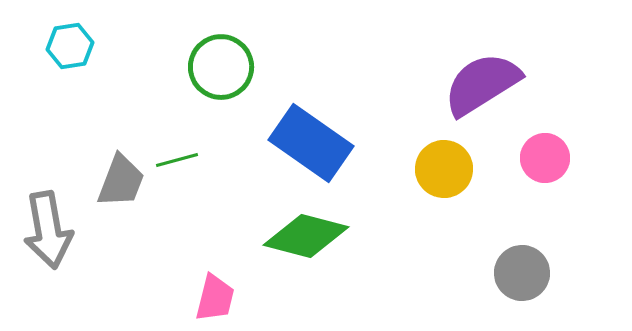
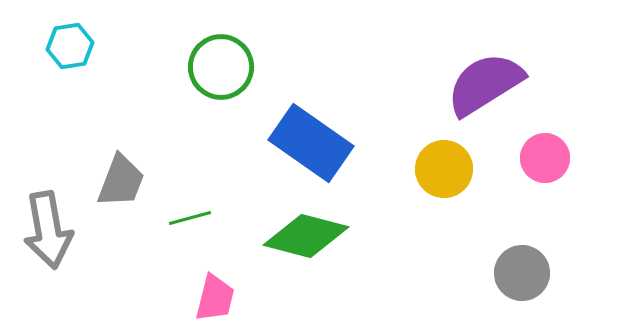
purple semicircle: moved 3 px right
green line: moved 13 px right, 58 px down
